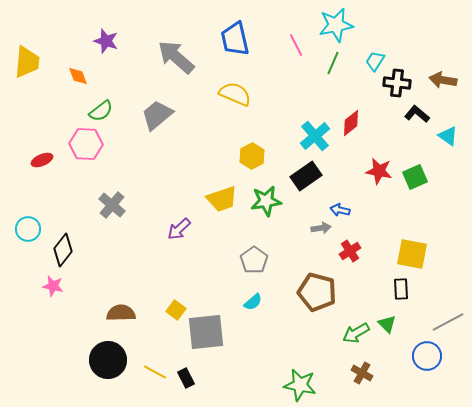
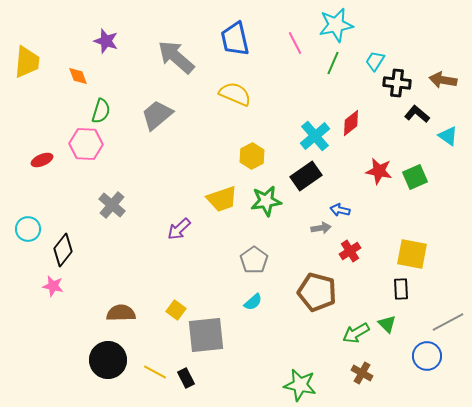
pink line at (296, 45): moved 1 px left, 2 px up
green semicircle at (101, 111): rotated 35 degrees counterclockwise
gray square at (206, 332): moved 3 px down
